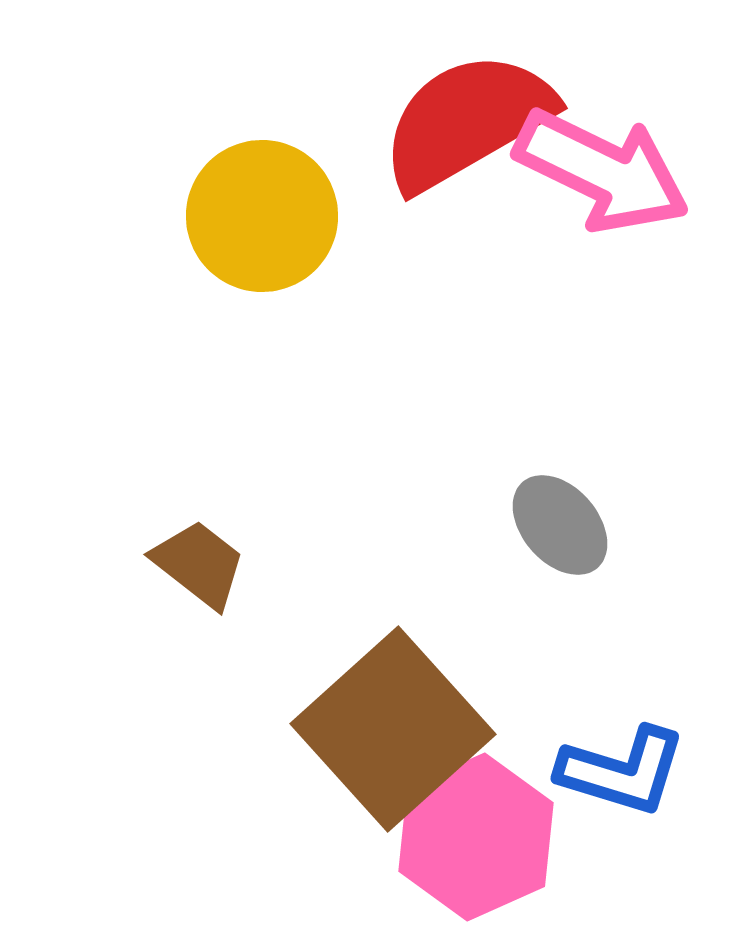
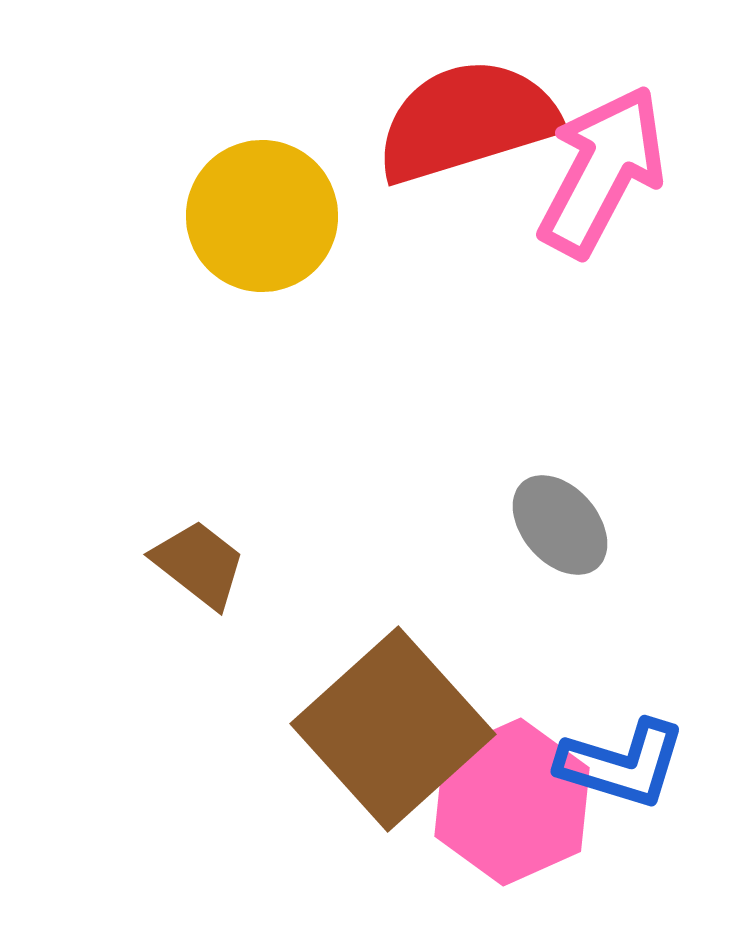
red semicircle: rotated 13 degrees clockwise
pink arrow: rotated 88 degrees counterclockwise
blue L-shape: moved 7 px up
pink hexagon: moved 36 px right, 35 px up
